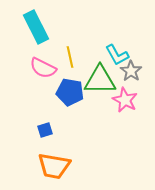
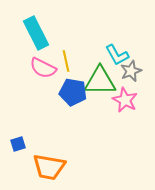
cyan rectangle: moved 6 px down
yellow line: moved 4 px left, 4 px down
gray star: rotated 15 degrees clockwise
green triangle: moved 1 px down
blue pentagon: moved 3 px right
blue square: moved 27 px left, 14 px down
orange trapezoid: moved 5 px left, 1 px down
